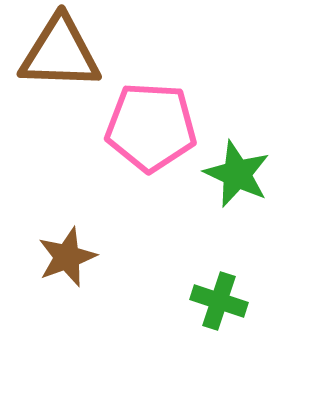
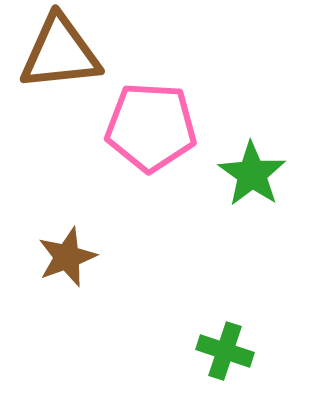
brown triangle: rotated 8 degrees counterclockwise
green star: moved 15 px right; rotated 10 degrees clockwise
green cross: moved 6 px right, 50 px down
